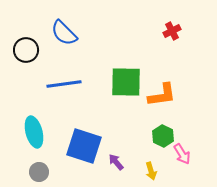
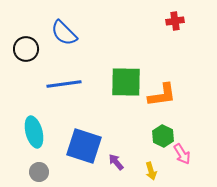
red cross: moved 3 px right, 10 px up; rotated 18 degrees clockwise
black circle: moved 1 px up
